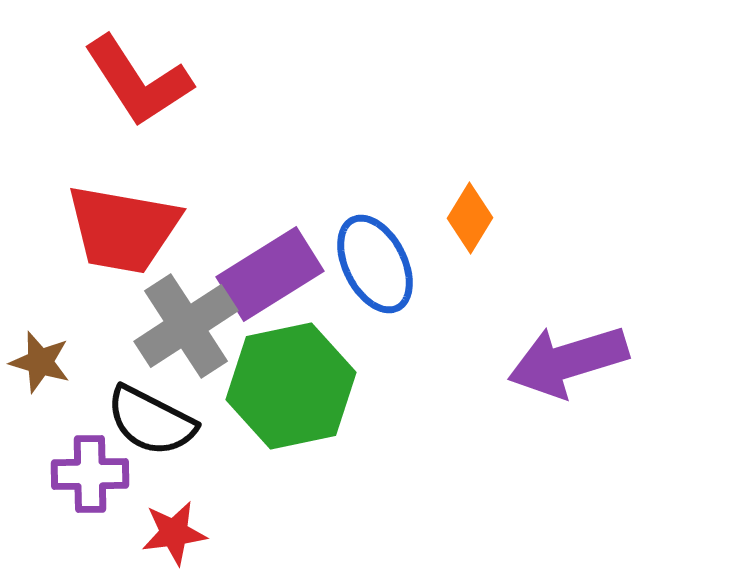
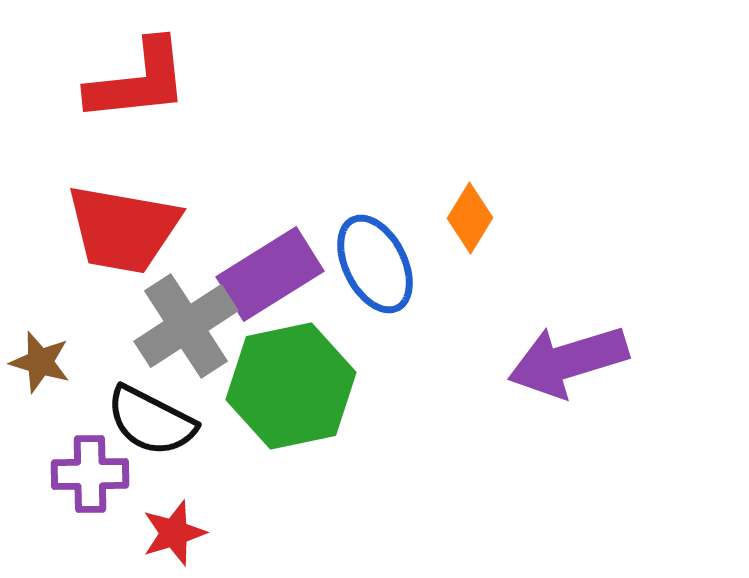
red L-shape: rotated 63 degrees counterclockwise
red star: rotated 10 degrees counterclockwise
